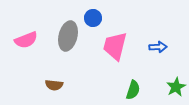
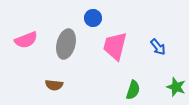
gray ellipse: moved 2 px left, 8 px down
blue arrow: rotated 54 degrees clockwise
green star: rotated 24 degrees counterclockwise
